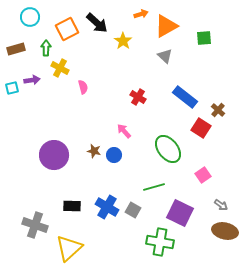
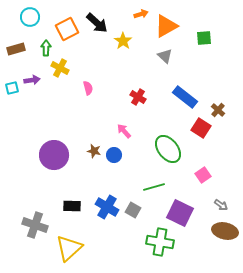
pink semicircle: moved 5 px right, 1 px down
